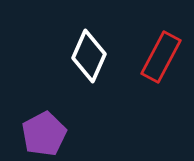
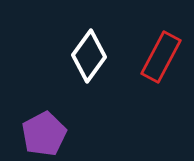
white diamond: rotated 12 degrees clockwise
